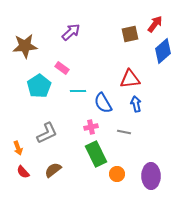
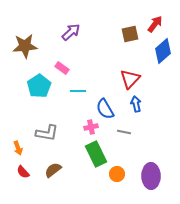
red triangle: rotated 40 degrees counterclockwise
blue semicircle: moved 2 px right, 6 px down
gray L-shape: rotated 35 degrees clockwise
